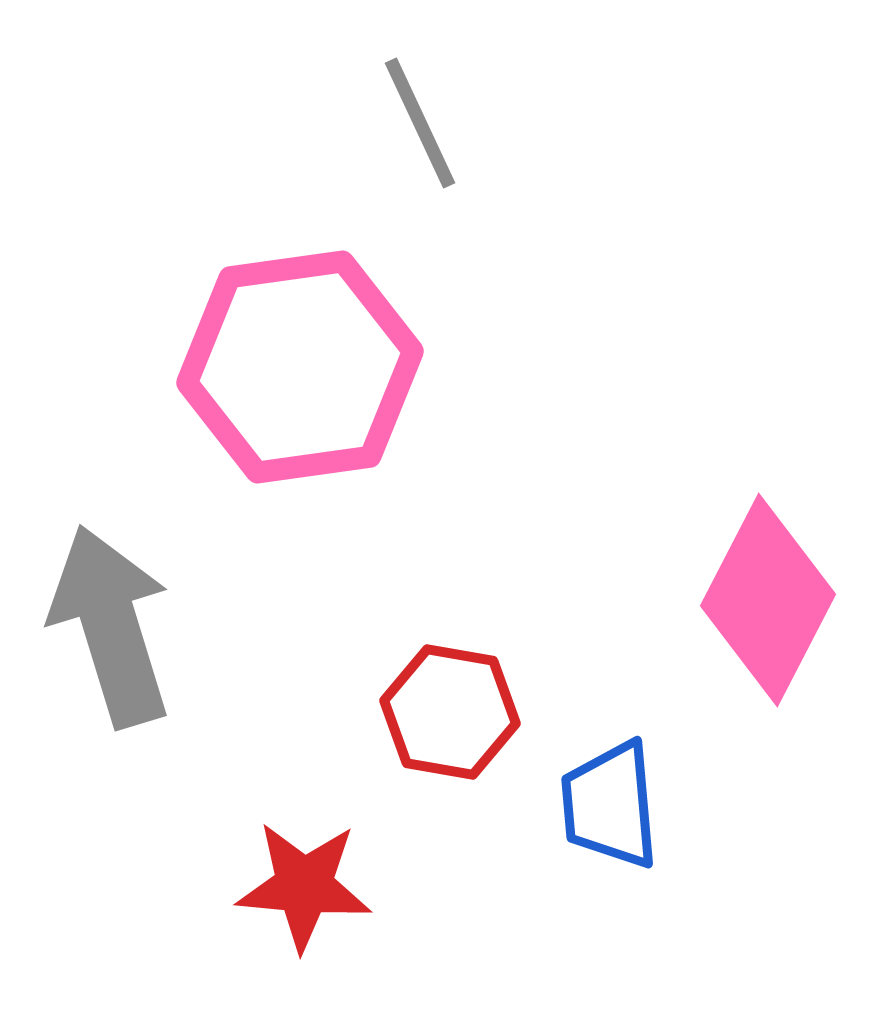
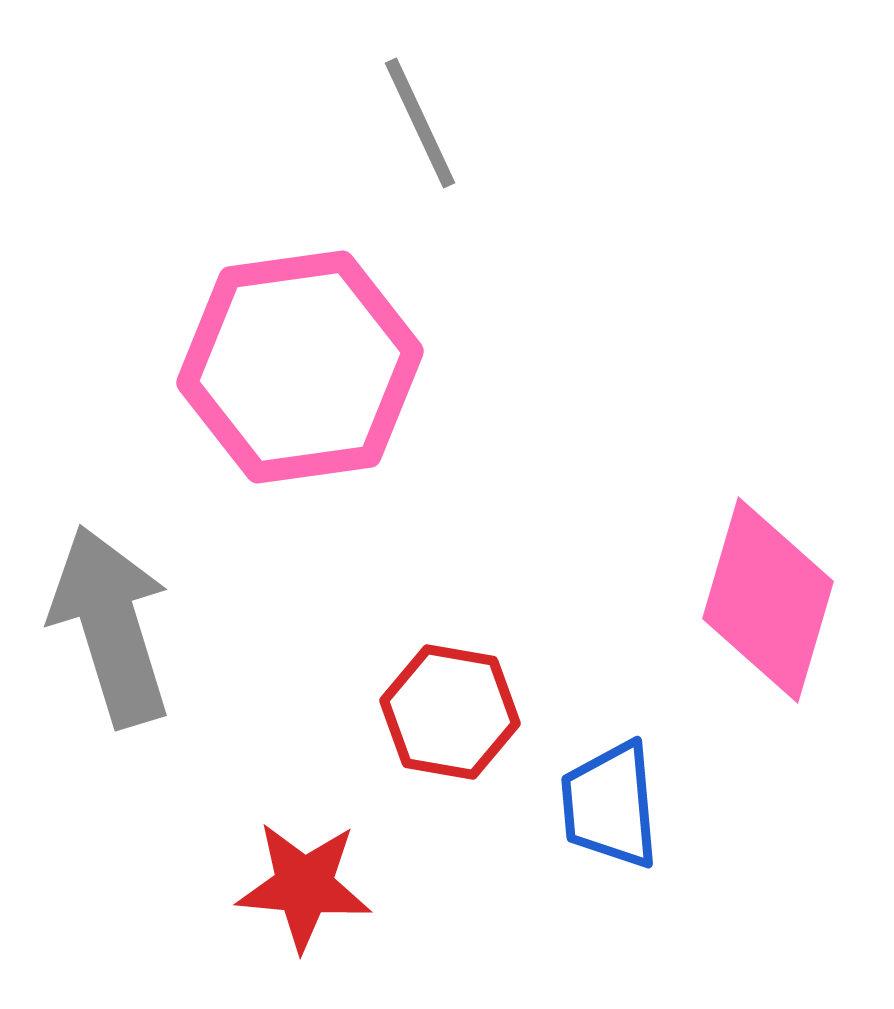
pink diamond: rotated 11 degrees counterclockwise
